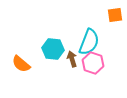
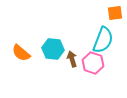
orange square: moved 2 px up
cyan semicircle: moved 14 px right, 2 px up
orange semicircle: moved 11 px up
